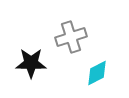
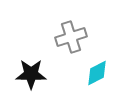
black star: moved 11 px down
